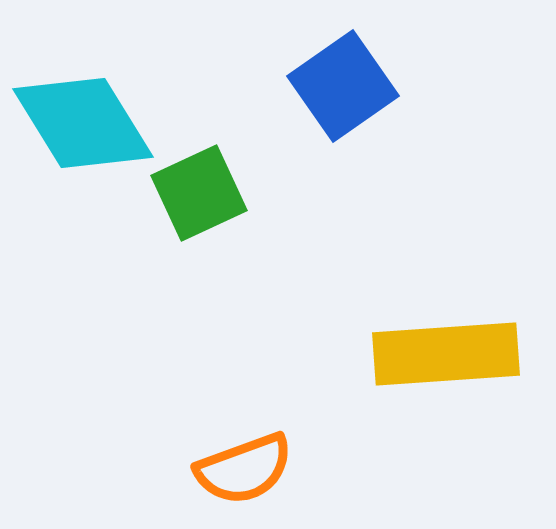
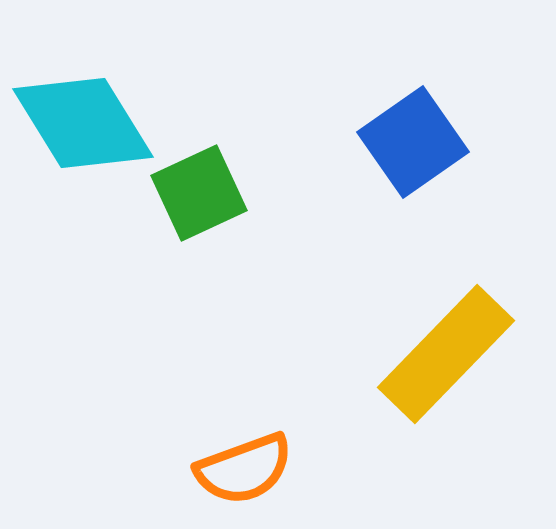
blue square: moved 70 px right, 56 px down
yellow rectangle: rotated 42 degrees counterclockwise
